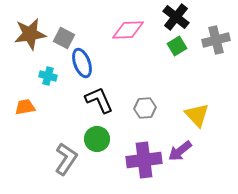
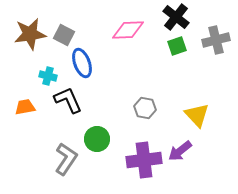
gray square: moved 3 px up
green square: rotated 12 degrees clockwise
black L-shape: moved 31 px left
gray hexagon: rotated 15 degrees clockwise
